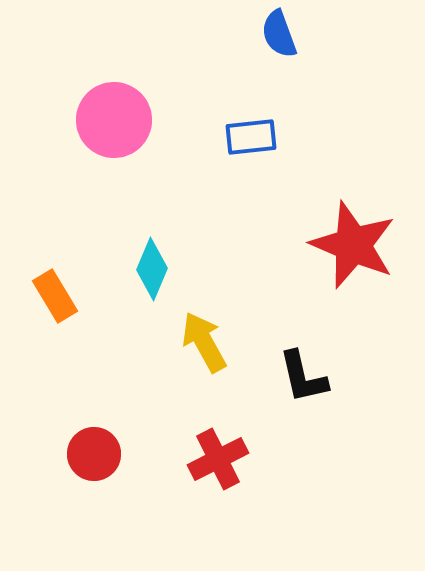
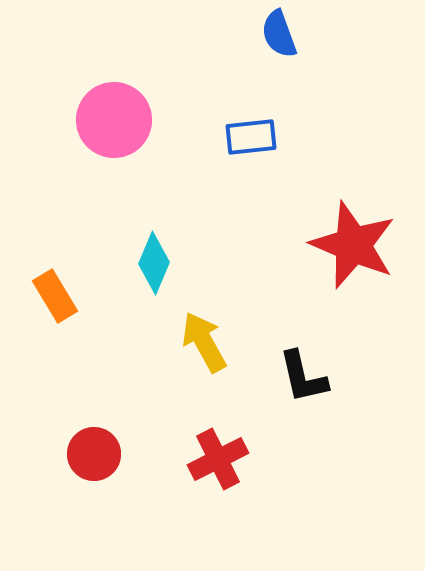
cyan diamond: moved 2 px right, 6 px up
